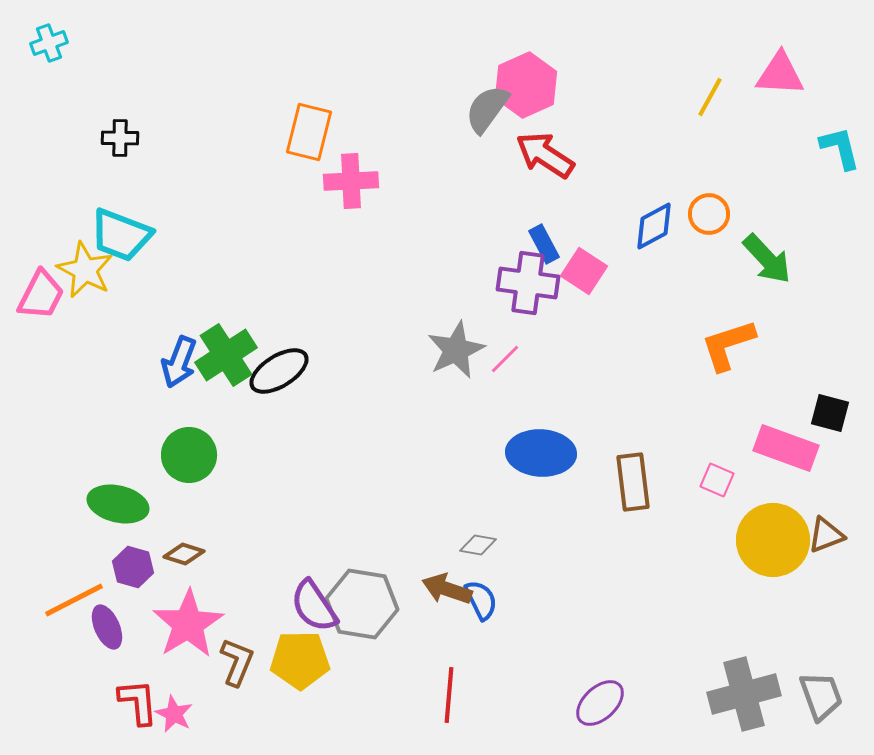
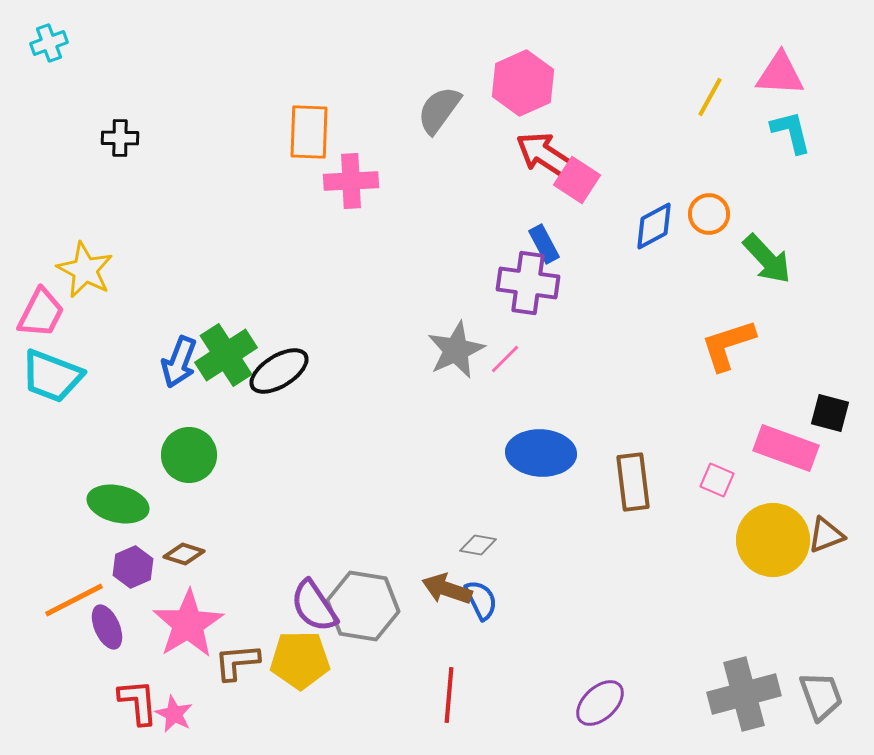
pink hexagon at (526, 85): moved 3 px left, 2 px up
gray semicircle at (487, 109): moved 48 px left, 1 px down
orange rectangle at (309, 132): rotated 12 degrees counterclockwise
cyan L-shape at (840, 148): moved 49 px left, 16 px up
cyan trapezoid at (121, 235): moved 69 px left, 141 px down
pink square at (584, 271): moved 7 px left, 91 px up
pink trapezoid at (41, 295): moved 18 px down
purple hexagon at (133, 567): rotated 21 degrees clockwise
gray hexagon at (362, 604): moved 1 px right, 2 px down
brown L-shape at (237, 662): rotated 117 degrees counterclockwise
